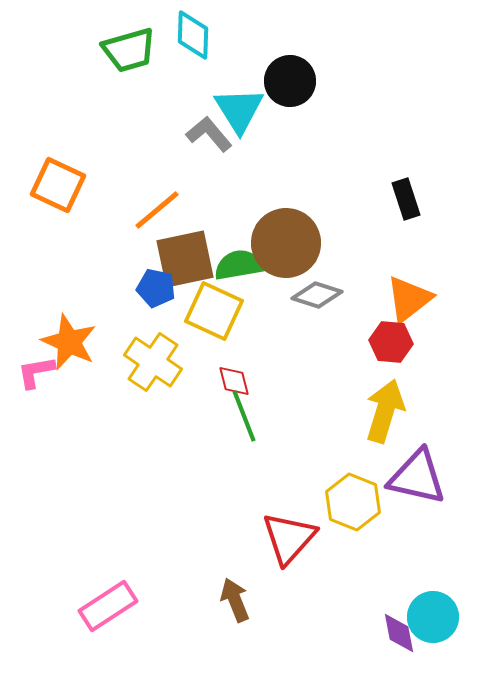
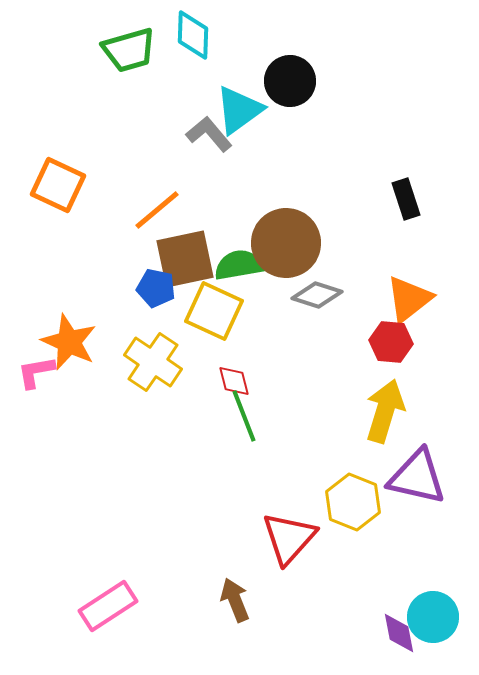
cyan triangle: rotated 26 degrees clockwise
